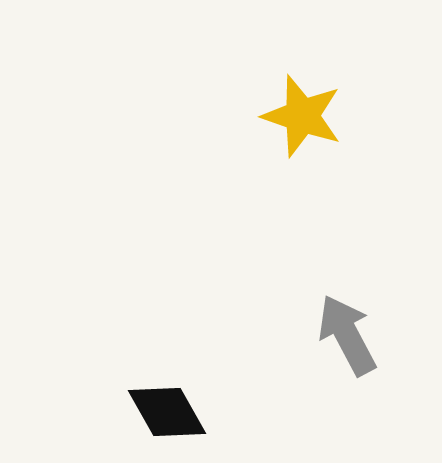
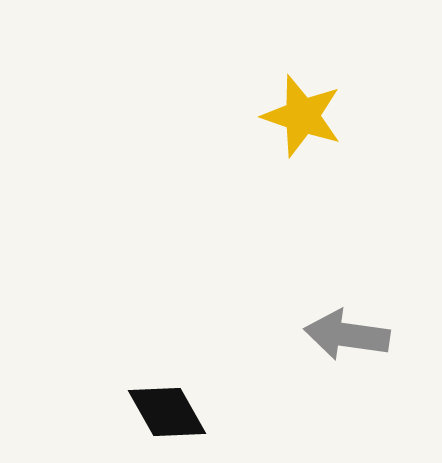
gray arrow: rotated 54 degrees counterclockwise
